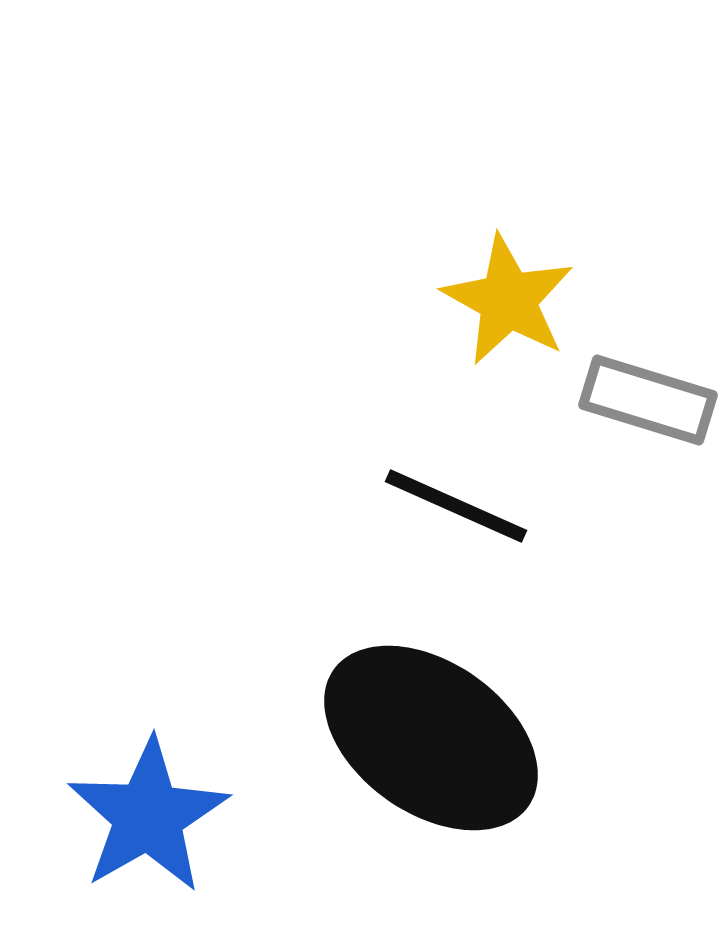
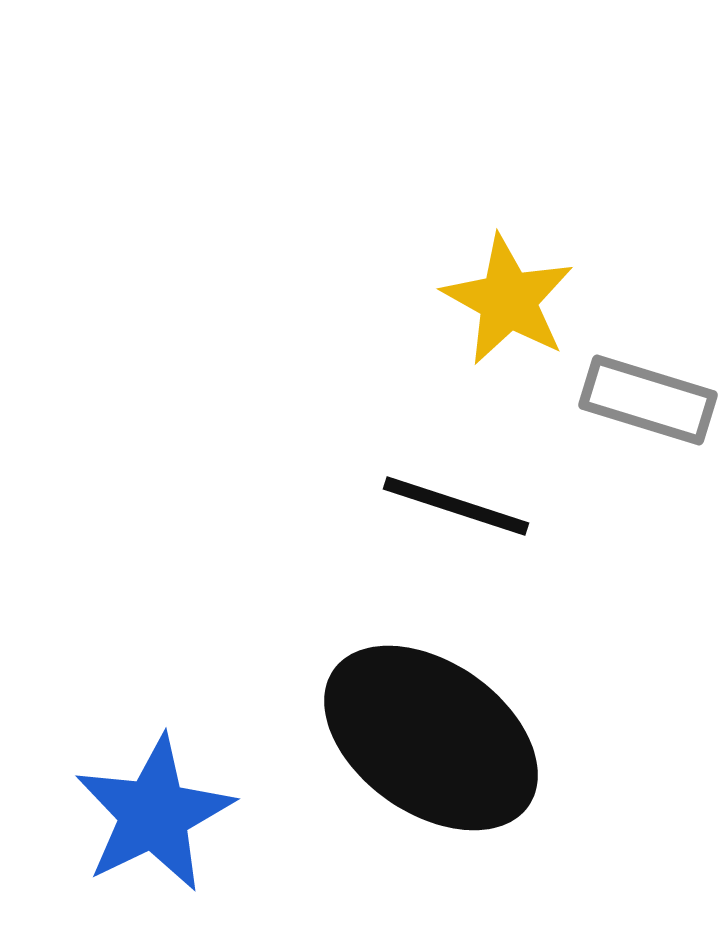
black line: rotated 6 degrees counterclockwise
blue star: moved 6 px right, 2 px up; rotated 4 degrees clockwise
